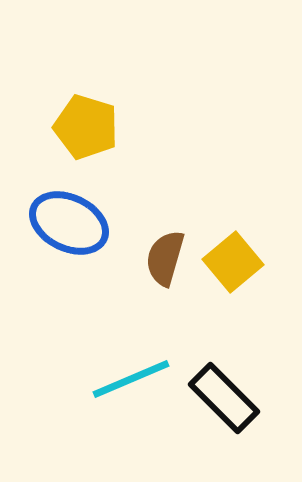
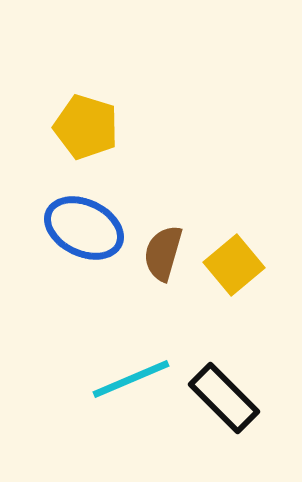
blue ellipse: moved 15 px right, 5 px down
brown semicircle: moved 2 px left, 5 px up
yellow square: moved 1 px right, 3 px down
